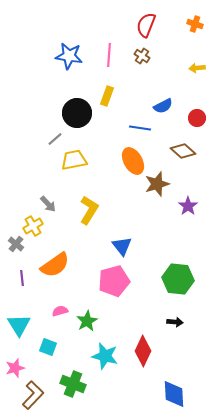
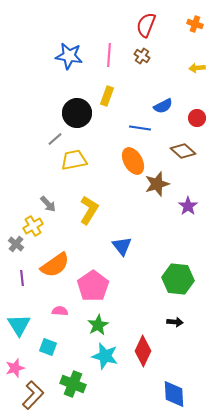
pink pentagon: moved 21 px left, 5 px down; rotated 20 degrees counterclockwise
pink semicircle: rotated 21 degrees clockwise
green star: moved 11 px right, 4 px down
